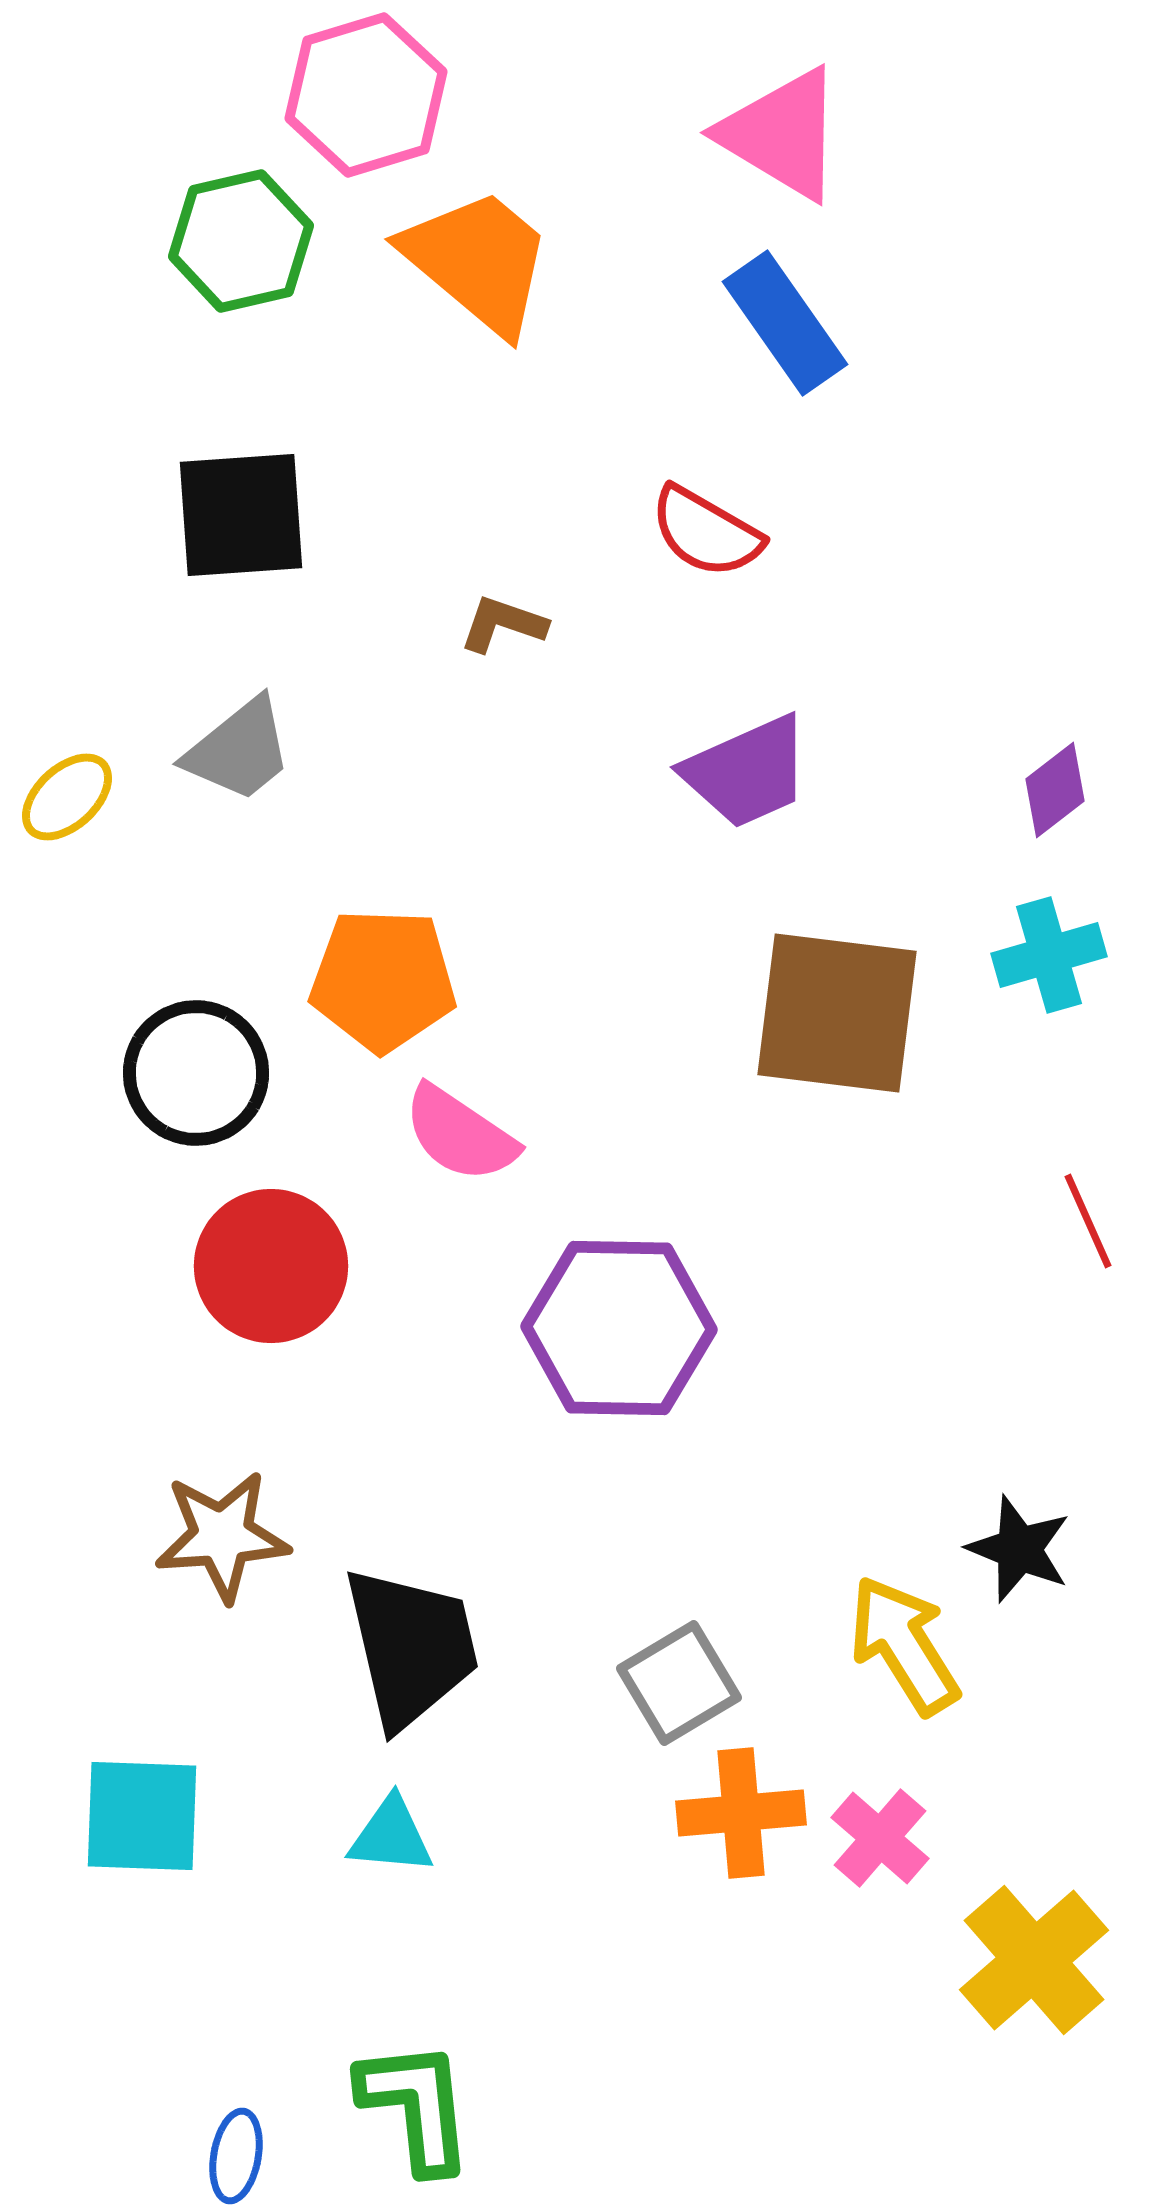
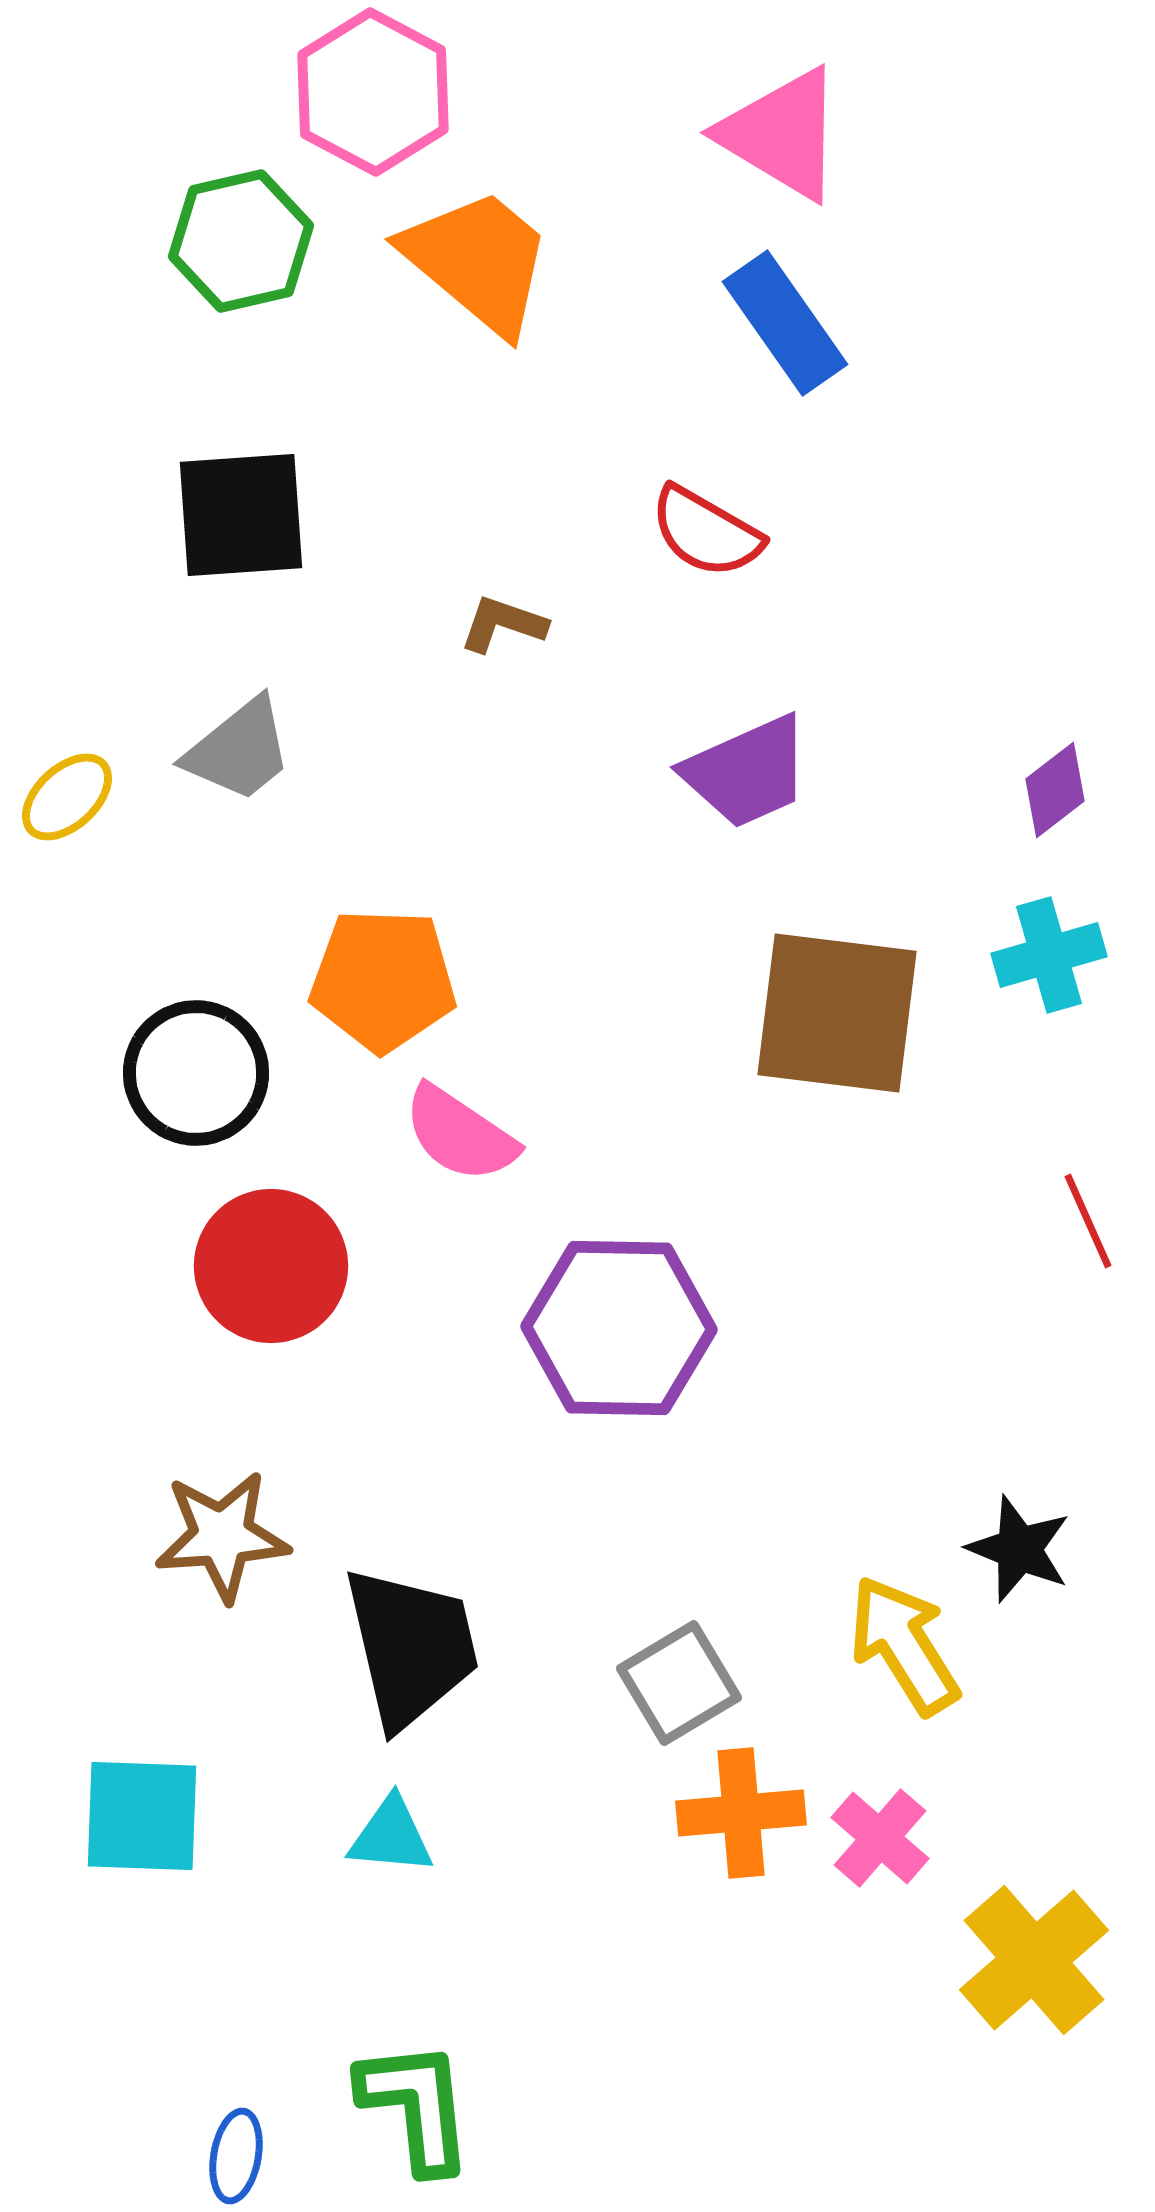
pink hexagon: moved 7 px right, 3 px up; rotated 15 degrees counterclockwise
